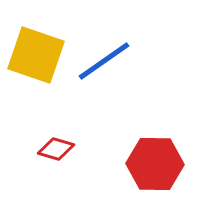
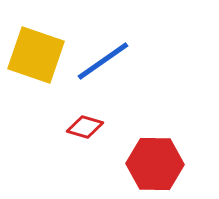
blue line: moved 1 px left
red diamond: moved 29 px right, 22 px up
